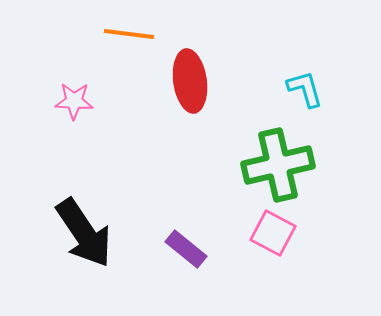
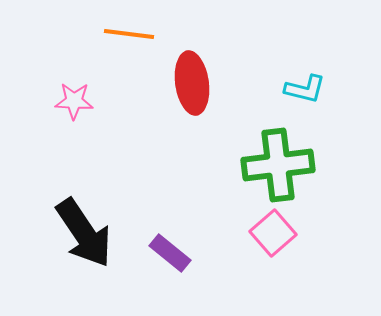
red ellipse: moved 2 px right, 2 px down
cyan L-shape: rotated 120 degrees clockwise
green cross: rotated 6 degrees clockwise
pink square: rotated 21 degrees clockwise
purple rectangle: moved 16 px left, 4 px down
